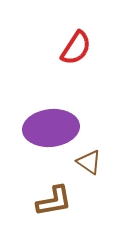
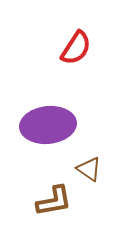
purple ellipse: moved 3 px left, 3 px up
brown triangle: moved 7 px down
